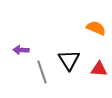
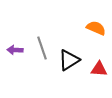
purple arrow: moved 6 px left
black triangle: rotated 30 degrees clockwise
gray line: moved 24 px up
